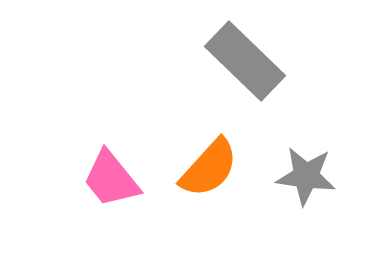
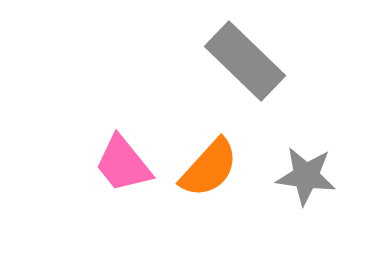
pink trapezoid: moved 12 px right, 15 px up
